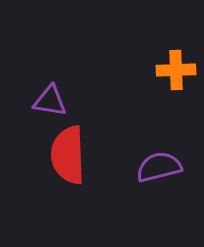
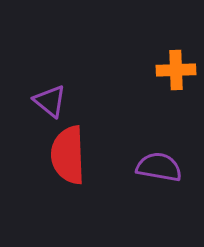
purple triangle: rotated 30 degrees clockwise
purple semicircle: rotated 24 degrees clockwise
